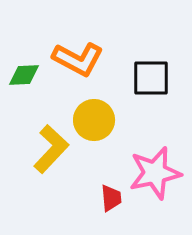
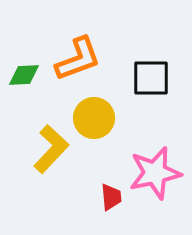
orange L-shape: rotated 48 degrees counterclockwise
yellow circle: moved 2 px up
red trapezoid: moved 1 px up
